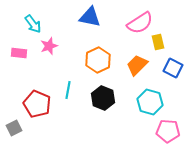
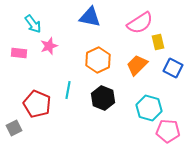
cyan hexagon: moved 1 px left, 6 px down
